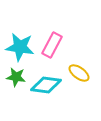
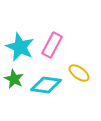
cyan star: rotated 16 degrees clockwise
green star: moved 2 px left, 2 px down; rotated 18 degrees clockwise
